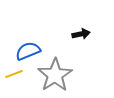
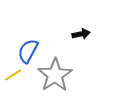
blue semicircle: rotated 40 degrees counterclockwise
yellow line: moved 1 px left, 1 px down; rotated 12 degrees counterclockwise
